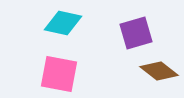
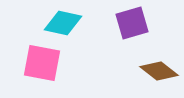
purple square: moved 4 px left, 10 px up
pink square: moved 17 px left, 11 px up
